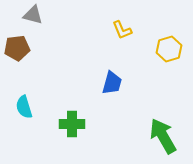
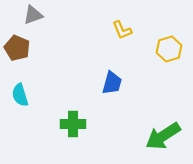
gray triangle: rotated 35 degrees counterclockwise
brown pentagon: rotated 30 degrees clockwise
cyan semicircle: moved 4 px left, 12 px up
green cross: moved 1 px right
green arrow: rotated 93 degrees counterclockwise
